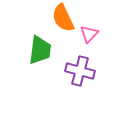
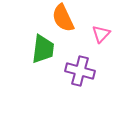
pink triangle: moved 12 px right
green trapezoid: moved 3 px right, 1 px up
